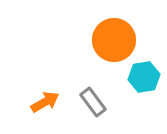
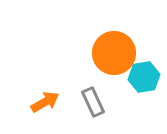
orange circle: moved 13 px down
gray rectangle: rotated 12 degrees clockwise
